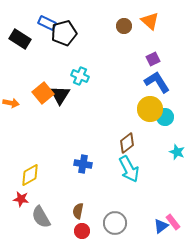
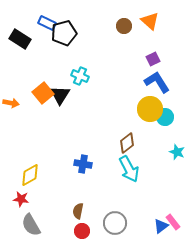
gray semicircle: moved 10 px left, 8 px down
